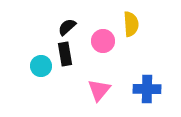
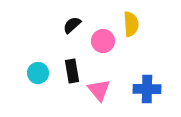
black semicircle: moved 5 px right, 2 px up
black rectangle: moved 7 px right, 17 px down
cyan circle: moved 3 px left, 7 px down
pink triangle: rotated 20 degrees counterclockwise
